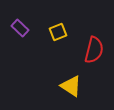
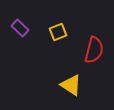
yellow triangle: moved 1 px up
